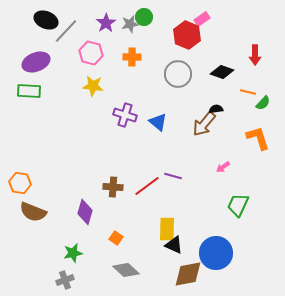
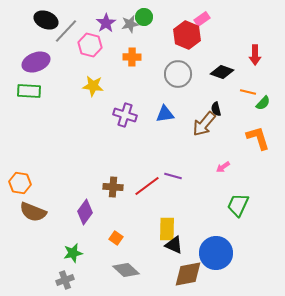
pink hexagon: moved 1 px left, 8 px up
black semicircle: rotated 96 degrees counterclockwise
blue triangle: moved 7 px right, 8 px up; rotated 48 degrees counterclockwise
purple diamond: rotated 20 degrees clockwise
